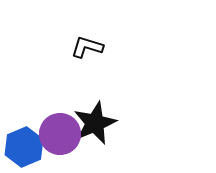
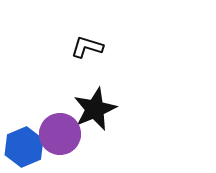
black star: moved 14 px up
